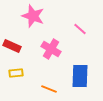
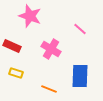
pink star: moved 3 px left
yellow rectangle: rotated 24 degrees clockwise
